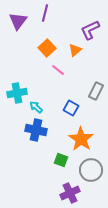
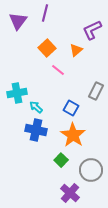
purple L-shape: moved 2 px right
orange triangle: moved 1 px right
orange star: moved 8 px left, 4 px up
green square: rotated 24 degrees clockwise
purple cross: rotated 24 degrees counterclockwise
